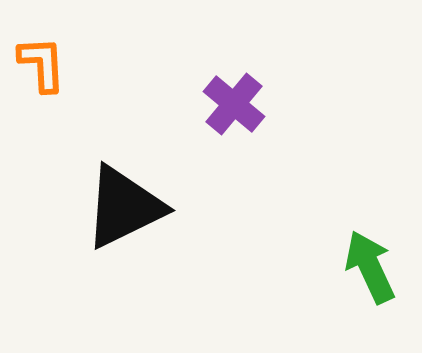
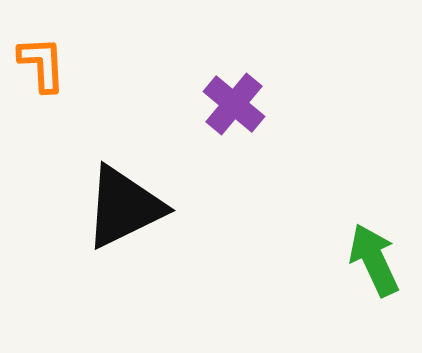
green arrow: moved 4 px right, 7 px up
